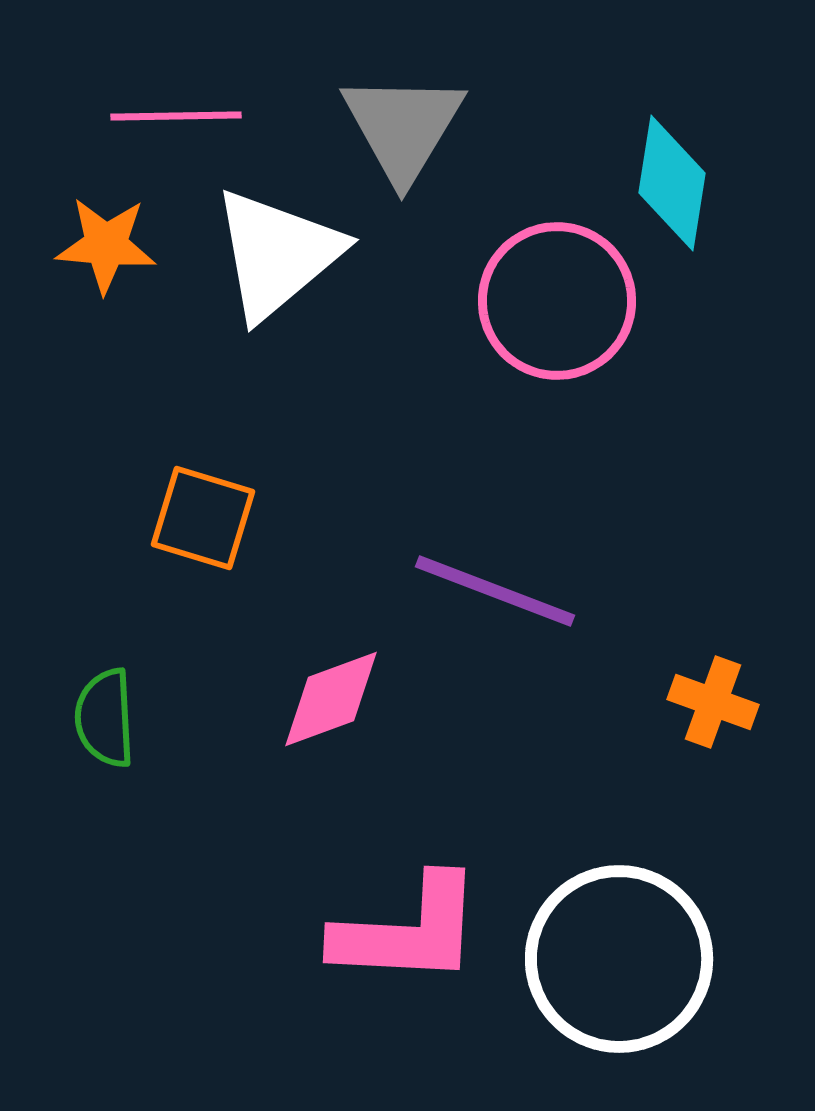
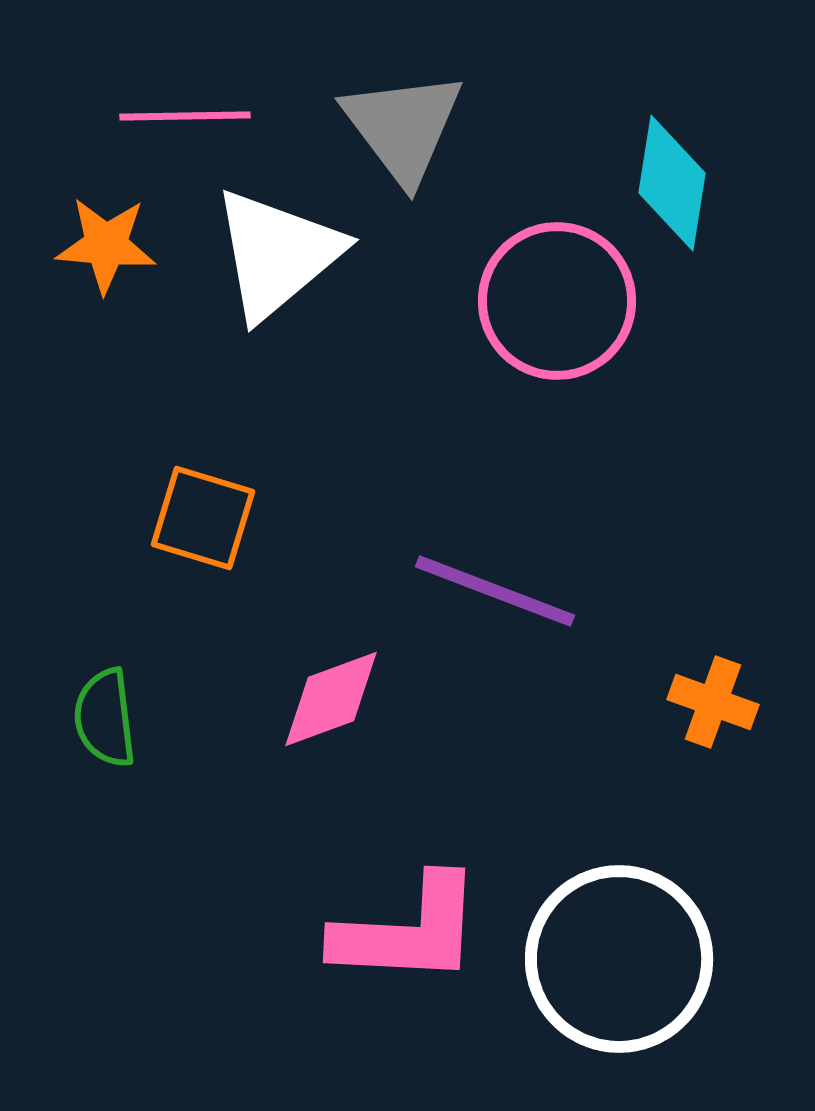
pink line: moved 9 px right
gray triangle: rotated 8 degrees counterclockwise
green semicircle: rotated 4 degrees counterclockwise
